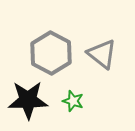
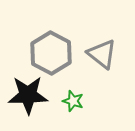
black star: moved 5 px up
